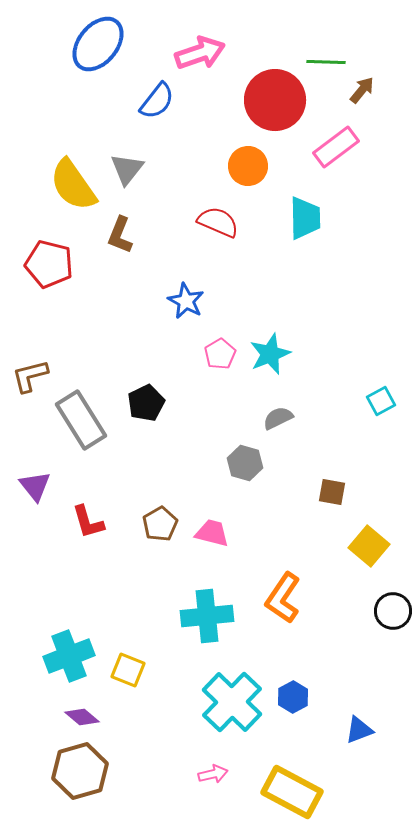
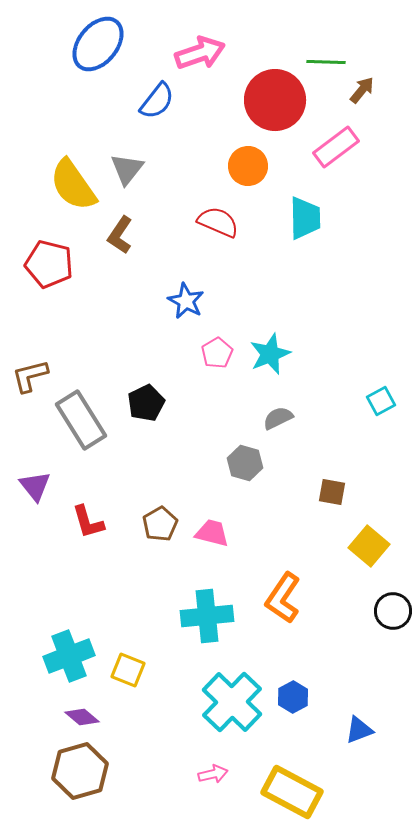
brown L-shape at (120, 235): rotated 12 degrees clockwise
pink pentagon at (220, 354): moved 3 px left, 1 px up
